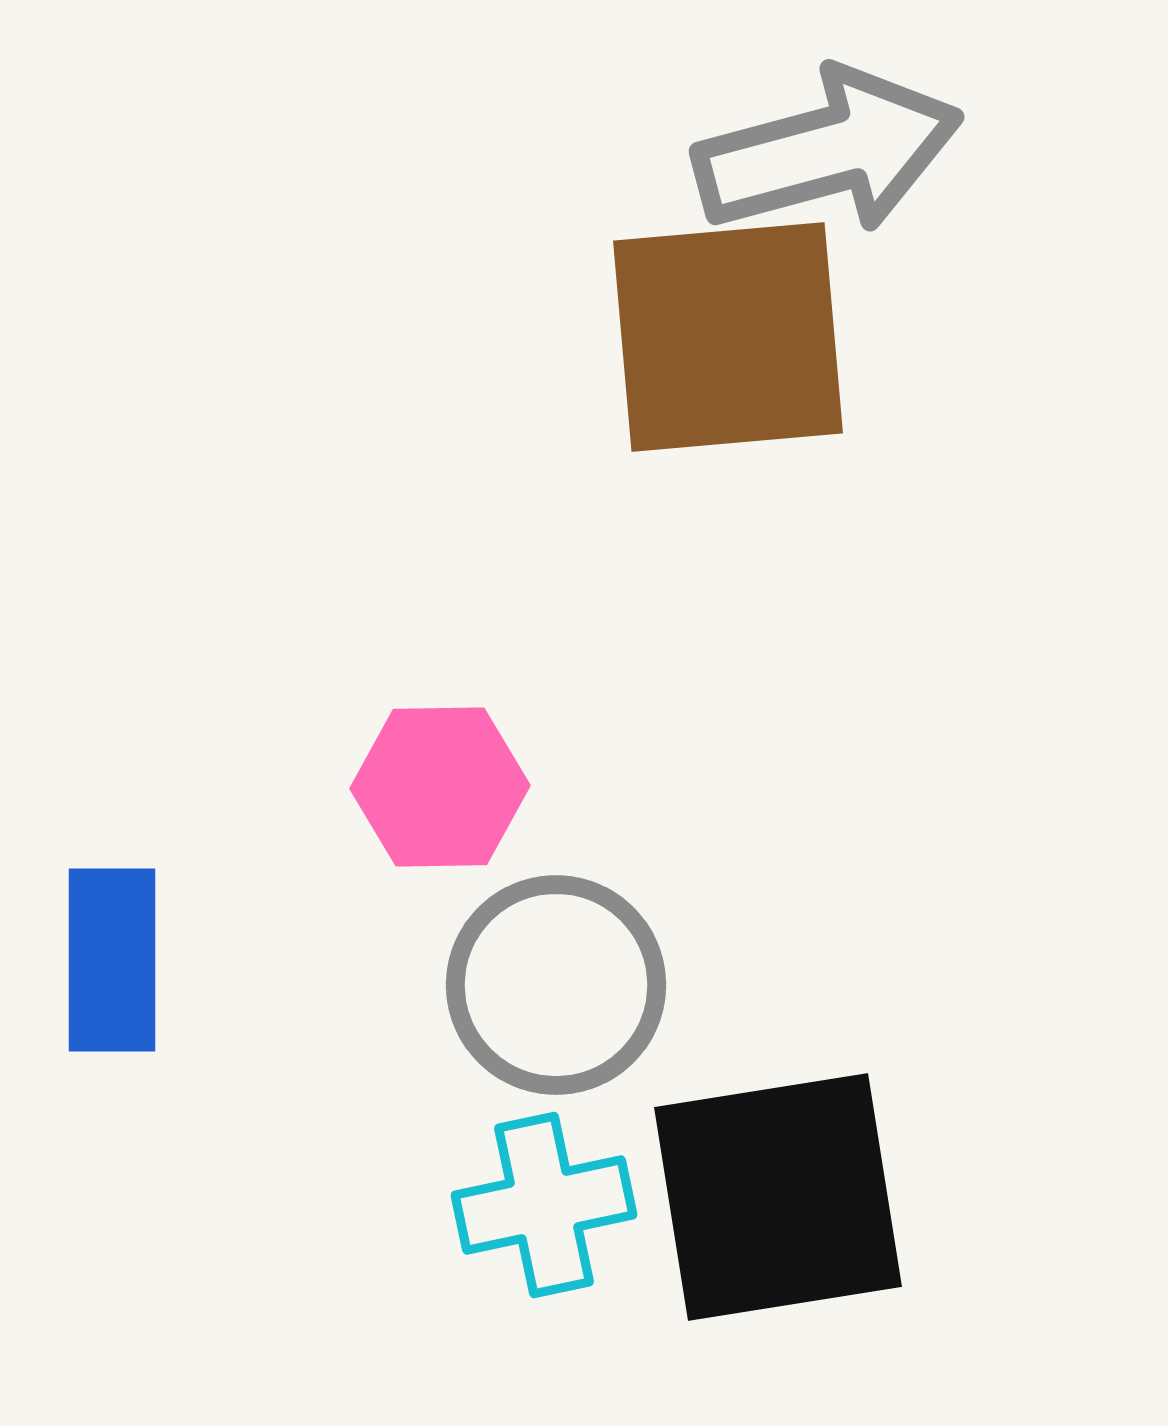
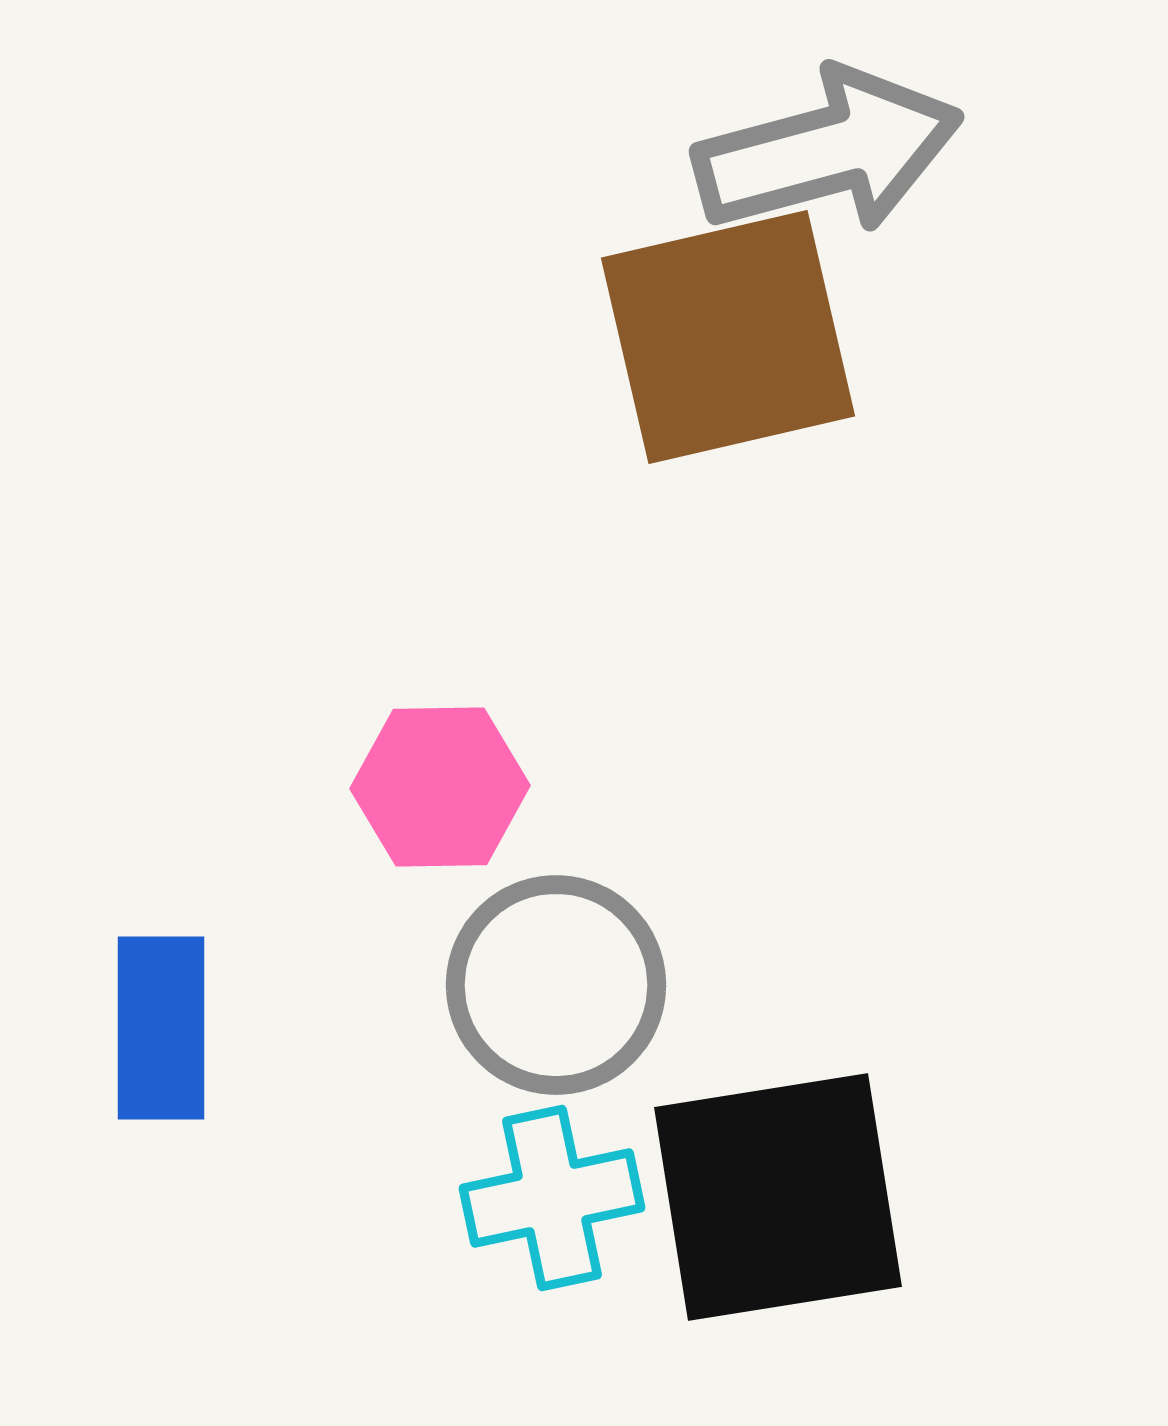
brown square: rotated 8 degrees counterclockwise
blue rectangle: moved 49 px right, 68 px down
cyan cross: moved 8 px right, 7 px up
